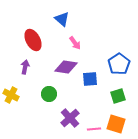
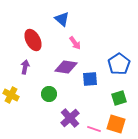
green square: moved 1 px right, 2 px down
pink line: rotated 24 degrees clockwise
